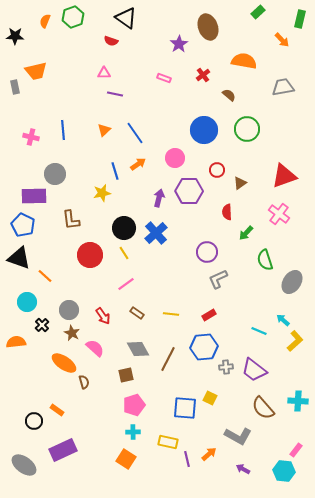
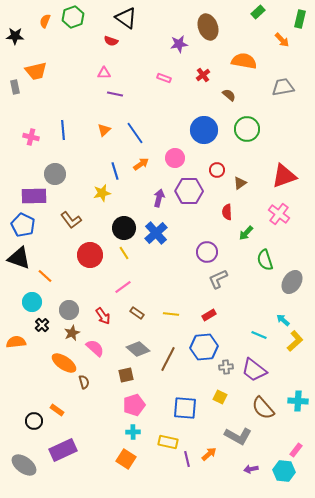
purple star at (179, 44): rotated 24 degrees clockwise
orange arrow at (138, 164): moved 3 px right
brown L-shape at (71, 220): rotated 30 degrees counterclockwise
pink line at (126, 284): moved 3 px left, 3 px down
cyan circle at (27, 302): moved 5 px right
cyan line at (259, 331): moved 4 px down
brown star at (72, 333): rotated 21 degrees clockwise
gray diamond at (138, 349): rotated 20 degrees counterclockwise
yellow square at (210, 398): moved 10 px right, 1 px up
purple arrow at (243, 469): moved 8 px right; rotated 40 degrees counterclockwise
